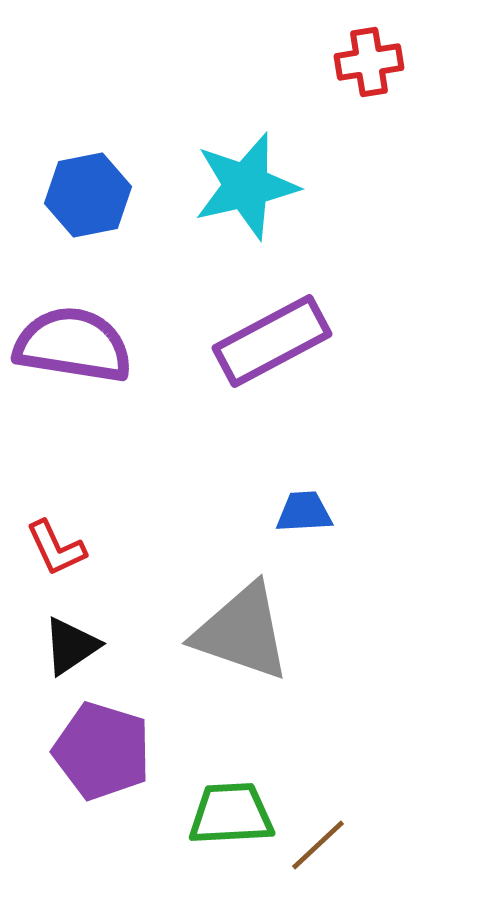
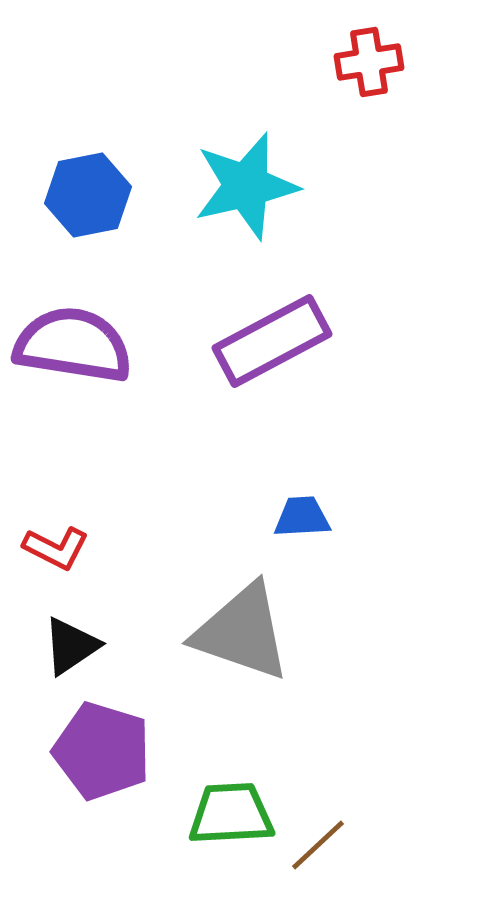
blue trapezoid: moved 2 px left, 5 px down
red L-shape: rotated 38 degrees counterclockwise
